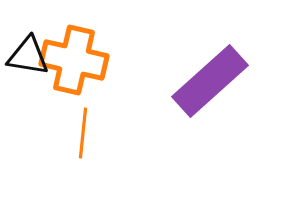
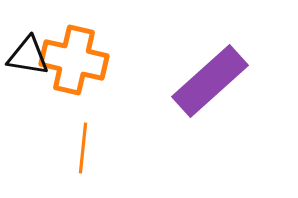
orange line: moved 15 px down
